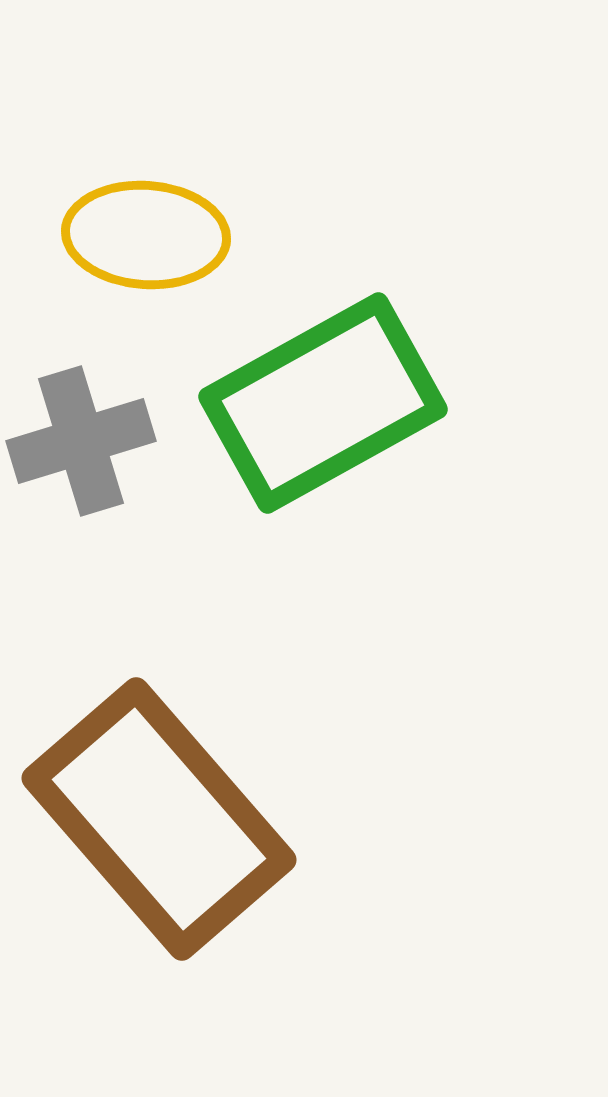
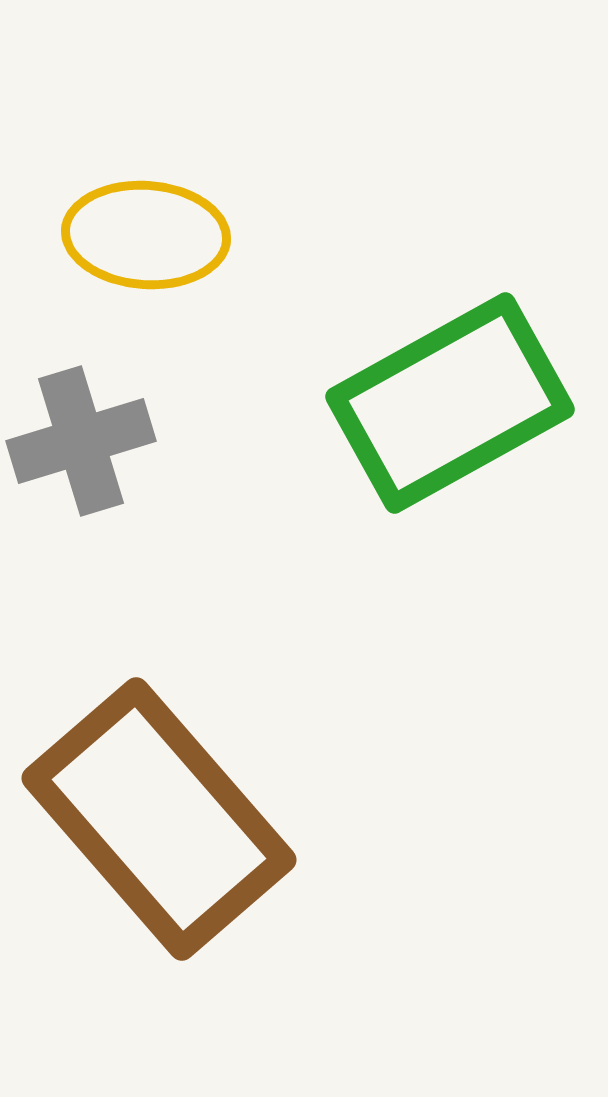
green rectangle: moved 127 px right
